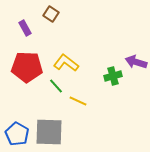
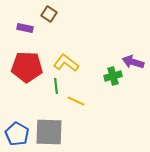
brown square: moved 2 px left
purple rectangle: rotated 49 degrees counterclockwise
purple arrow: moved 3 px left
green line: rotated 35 degrees clockwise
yellow line: moved 2 px left
